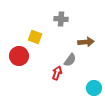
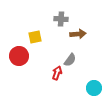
yellow square: rotated 32 degrees counterclockwise
brown arrow: moved 8 px left, 8 px up
